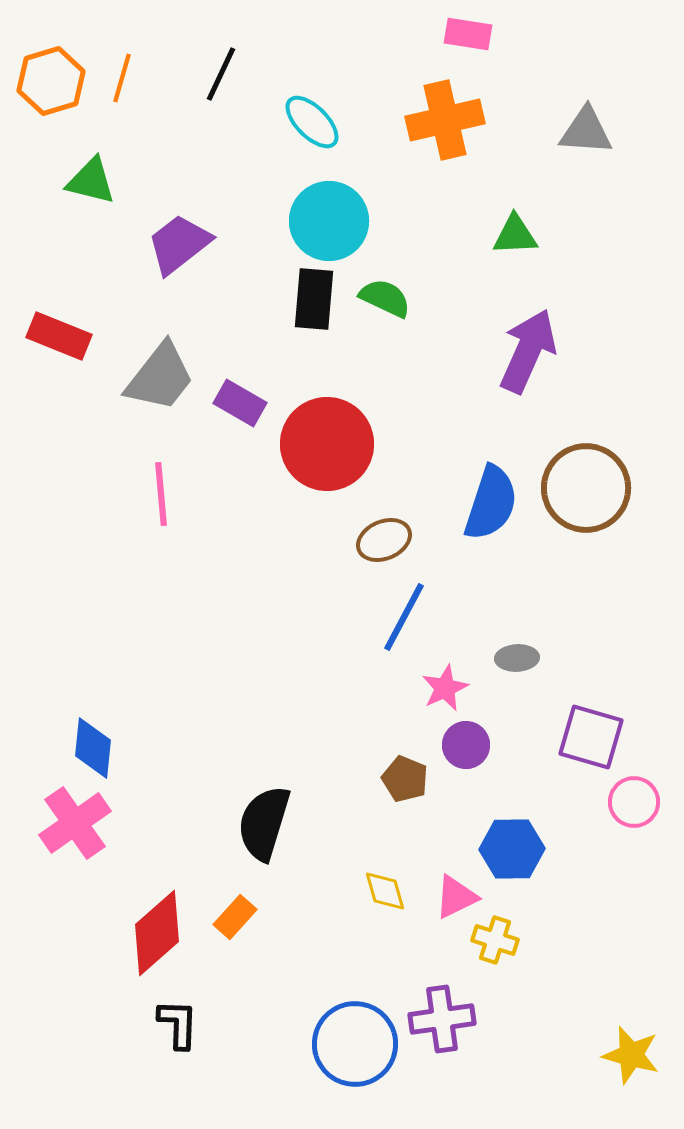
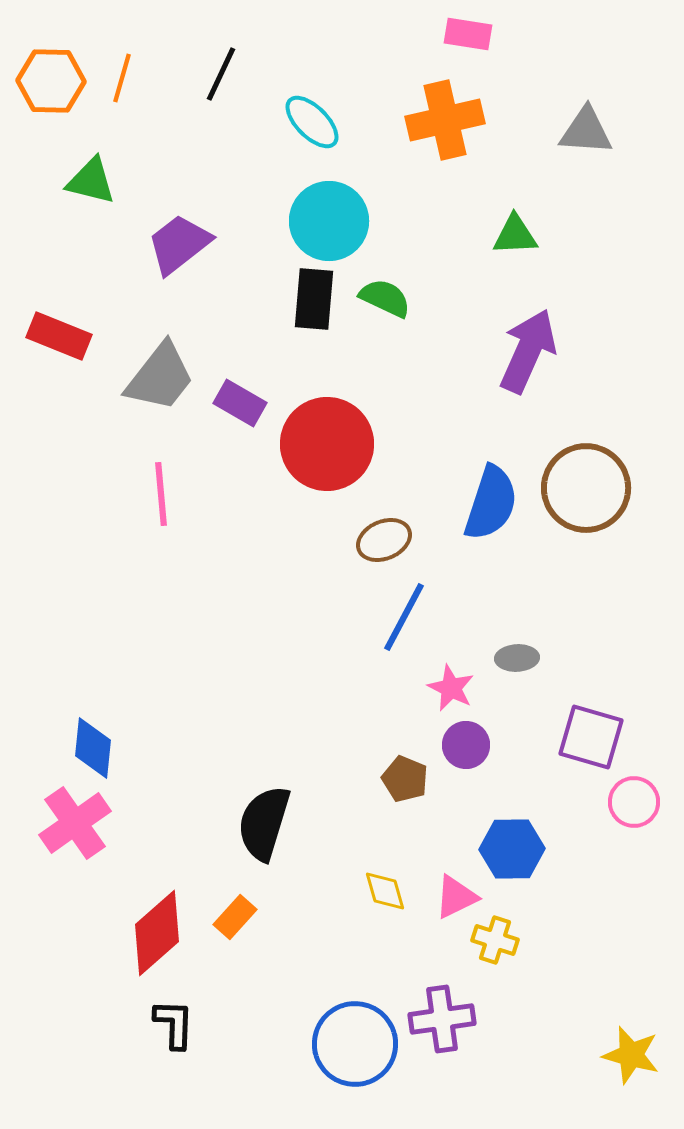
orange hexagon at (51, 81): rotated 18 degrees clockwise
pink star at (445, 688): moved 6 px right; rotated 21 degrees counterclockwise
black L-shape at (178, 1024): moved 4 px left
